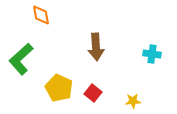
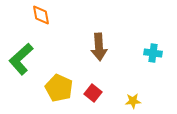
brown arrow: moved 3 px right
cyan cross: moved 1 px right, 1 px up
